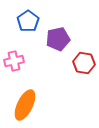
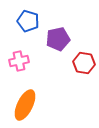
blue pentagon: rotated 20 degrees counterclockwise
pink cross: moved 5 px right
